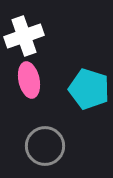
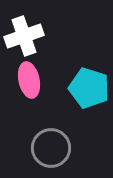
cyan pentagon: moved 1 px up
gray circle: moved 6 px right, 2 px down
